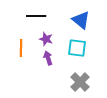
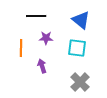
purple star: moved 1 px up; rotated 16 degrees counterclockwise
purple arrow: moved 6 px left, 8 px down
